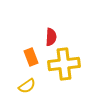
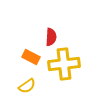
orange rectangle: rotated 42 degrees counterclockwise
